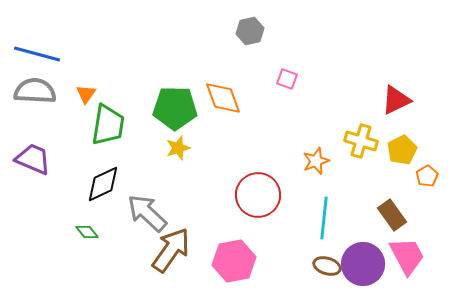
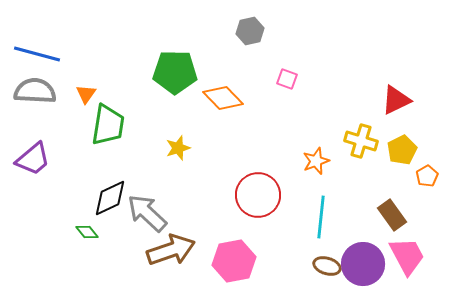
orange diamond: rotated 24 degrees counterclockwise
green pentagon: moved 36 px up
purple trapezoid: rotated 117 degrees clockwise
black diamond: moved 7 px right, 14 px down
cyan line: moved 3 px left, 1 px up
brown arrow: rotated 36 degrees clockwise
